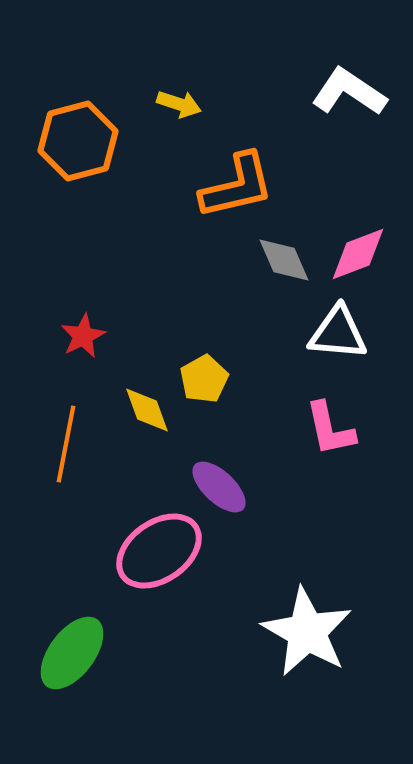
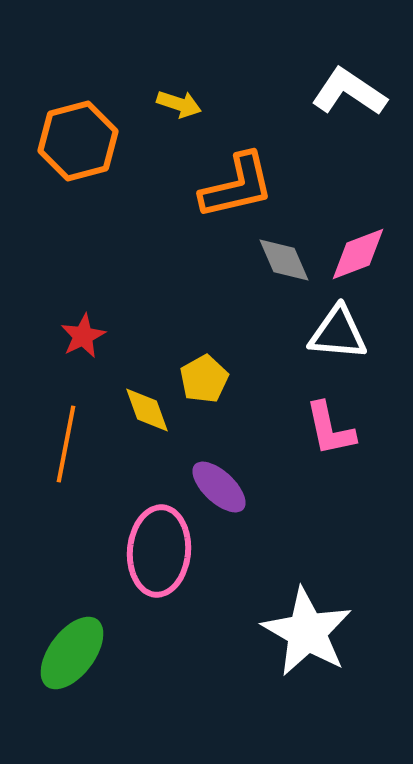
pink ellipse: rotated 50 degrees counterclockwise
